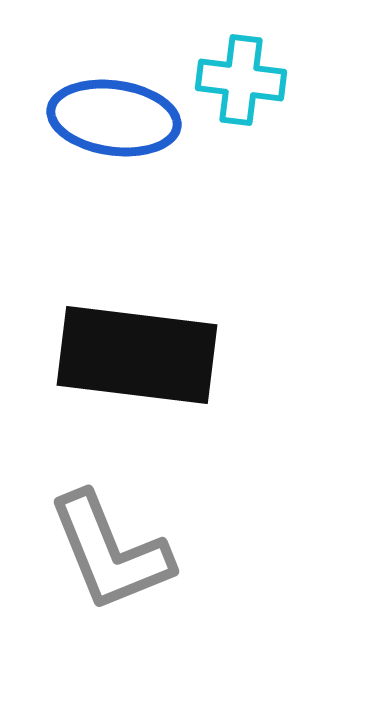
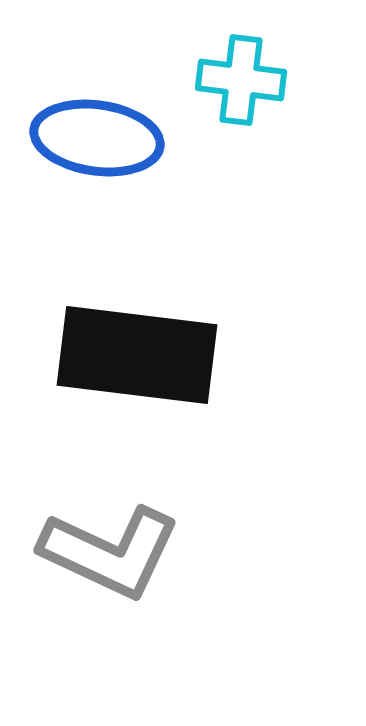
blue ellipse: moved 17 px left, 20 px down
gray L-shape: rotated 43 degrees counterclockwise
